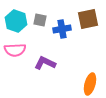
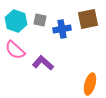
pink semicircle: rotated 45 degrees clockwise
purple L-shape: moved 2 px left; rotated 15 degrees clockwise
